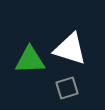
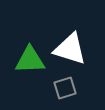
gray square: moved 2 px left
